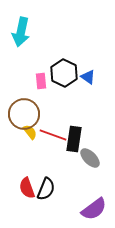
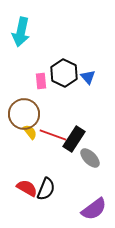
blue triangle: rotated 14 degrees clockwise
black rectangle: rotated 25 degrees clockwise
red semicircle: rotated 140 degrees clockwise
